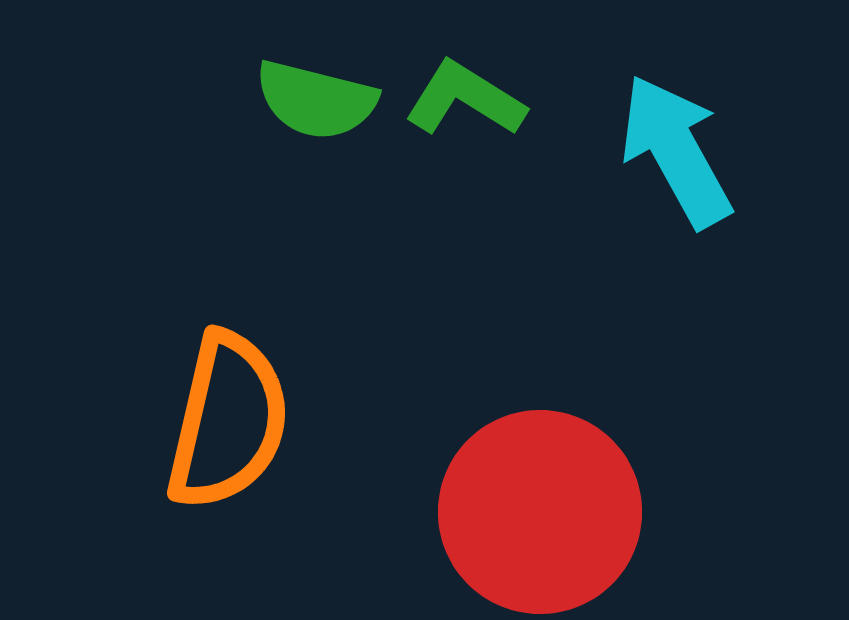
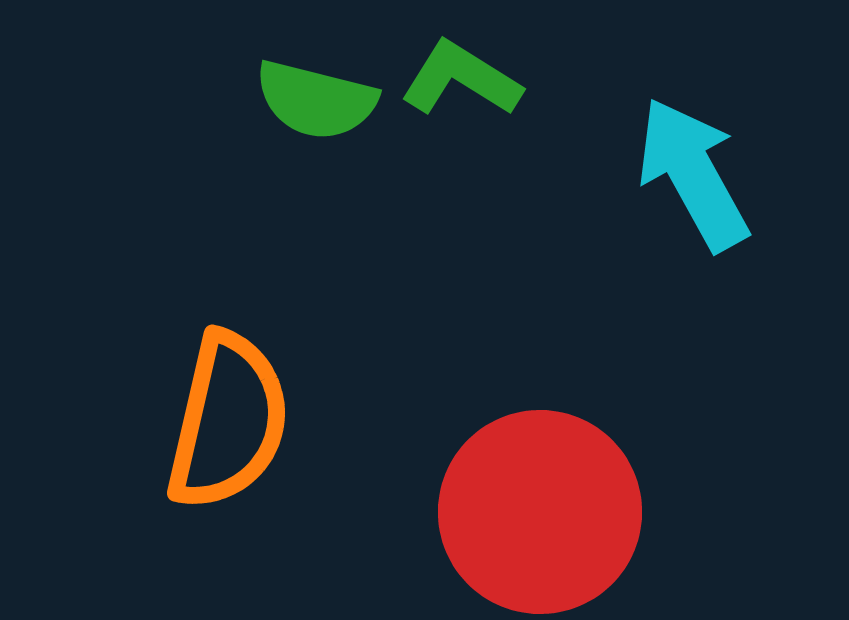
green L-shape: moved 4 px left, 20 px up
cyan arrow: moved 17 px right, 23 px down
